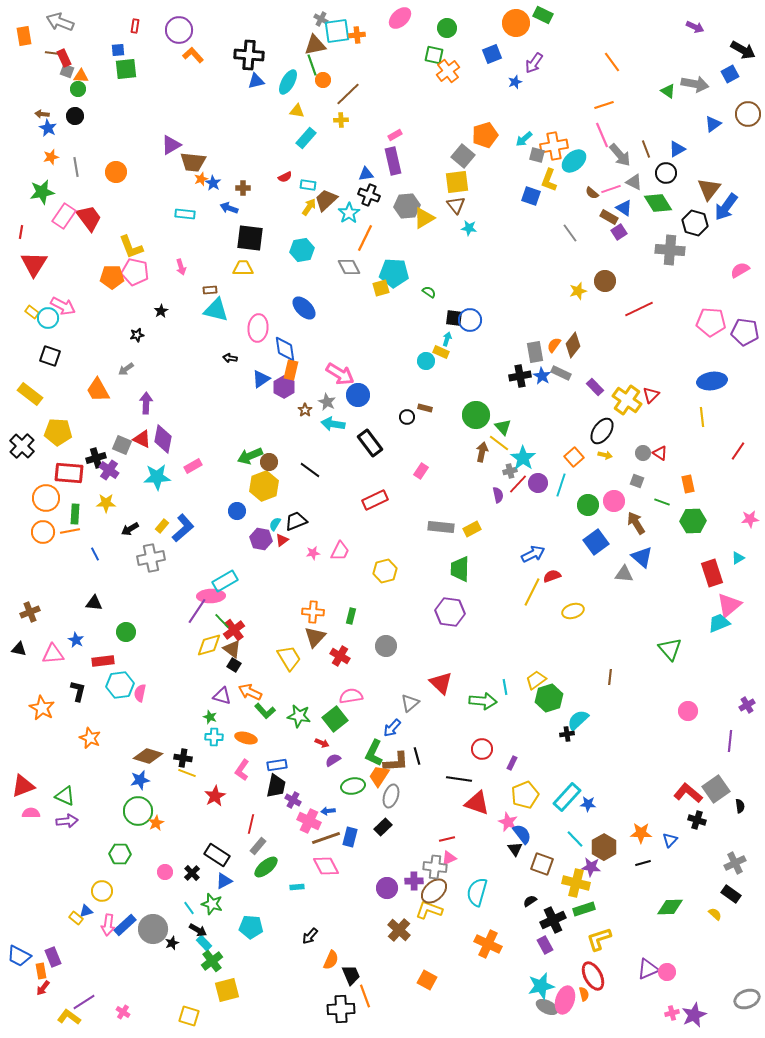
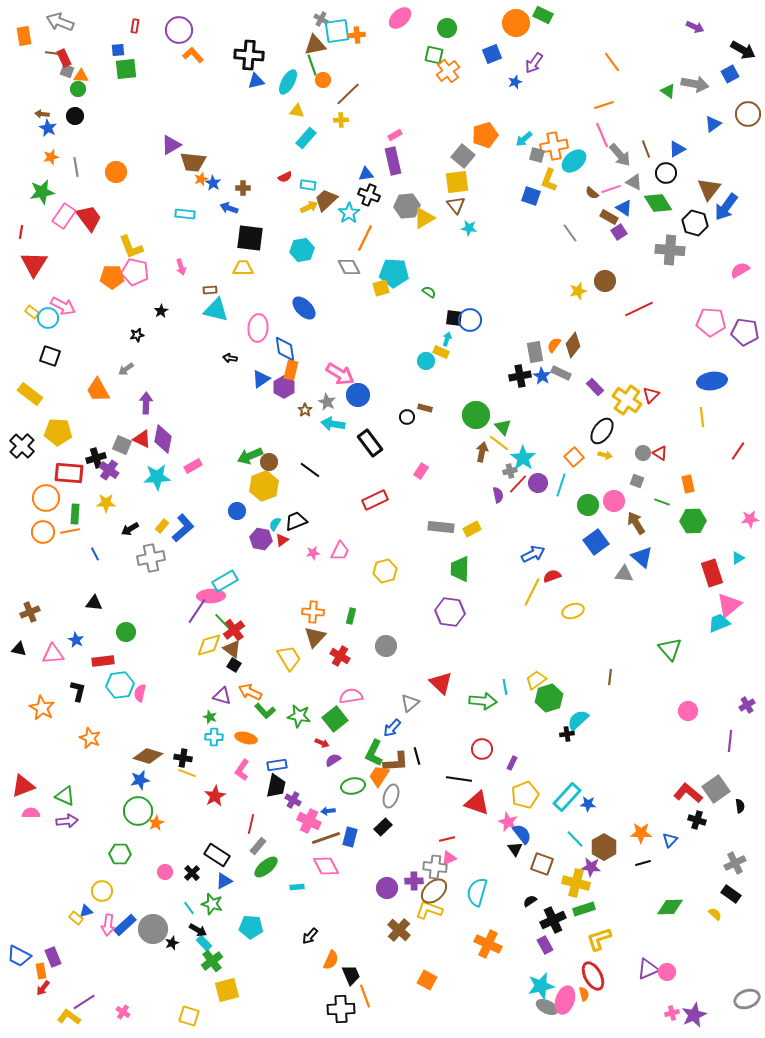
yellow arrow at (309, 207): rotated 30 degrees clockwise
